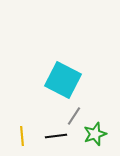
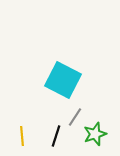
gray line: moved 1 px right, 1 px down
black line: rotated 65 degrees counterclockwise
